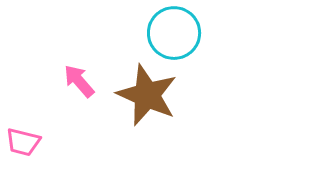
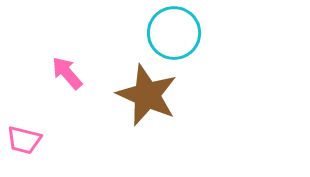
pink arrow: moved 12 px left, 8 px up
pink trapezoid: moved 1 px right, 2 px up
